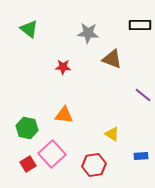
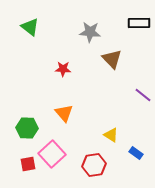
black rectangle: moved 1 px left, 2 px up
green triangle: moved 1 px right, 2 px up
gray star: moved 2 px right, 1 px up
brown triangle: rotated 25 degrees clockwise
red star: moved 2 px down
orange triangle: moved 2 px up; rotated 42 degrees clockwise
green hexagon: rotated 10 degrees counterclockwise
yellow triangle: moved 1 px left, 1 px down
blue rectangle: moved 5 px left, 3 px up; rotated 40 degrees clockwise
red square: rotated 21 degrees clockwise
